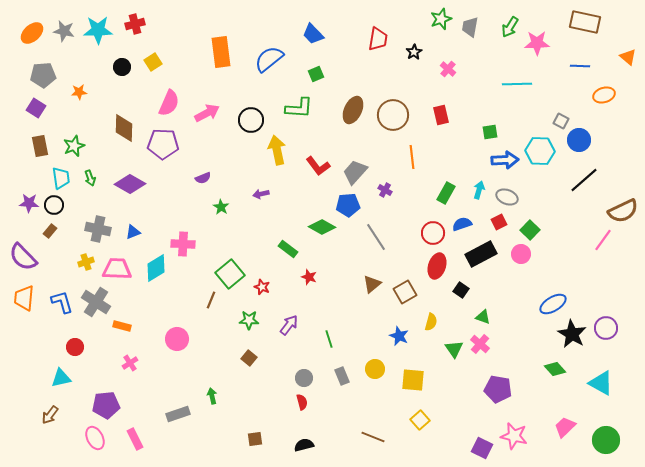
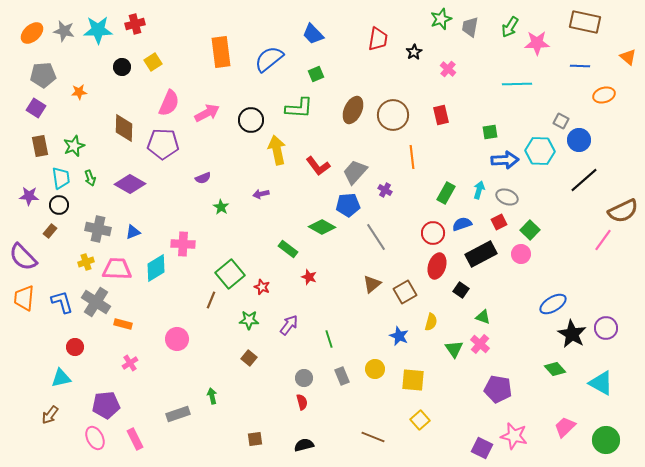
purple star at (29, 203): moved 7 px up
black circle at (54, 205): moved 5 px right
orange rectangle at (122, 326): moved 1 px right, 2 px up
